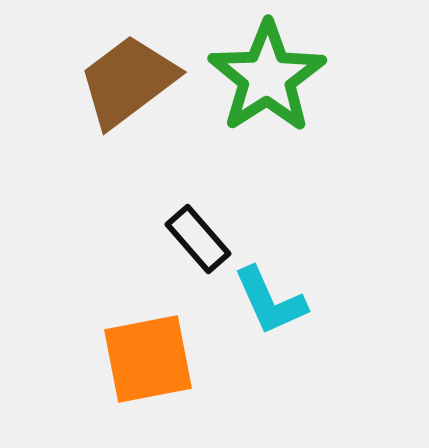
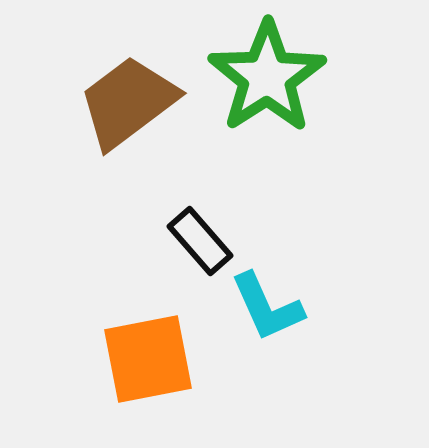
brown trapezoid: moved 21 px down
black rectangle: moved 2 px right, 2 px down
cyan L-shape: moved 3 px left, 6 px down
